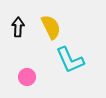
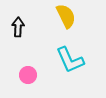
yellow semicircle: moved 15 px right, 11 px up
pink circle: moved 1 px right, 2 px up
